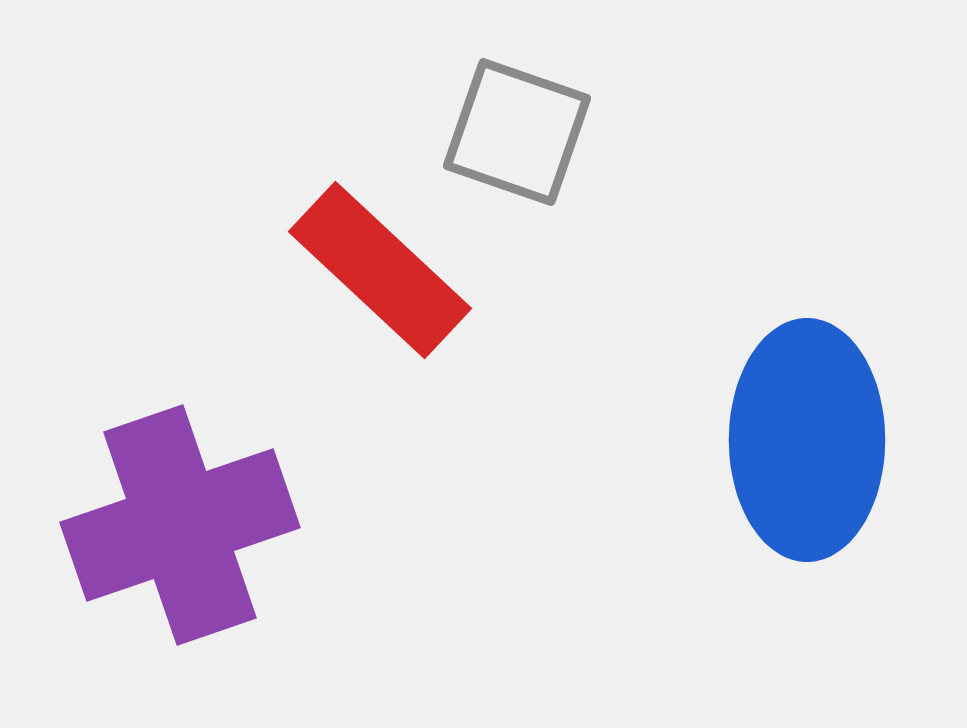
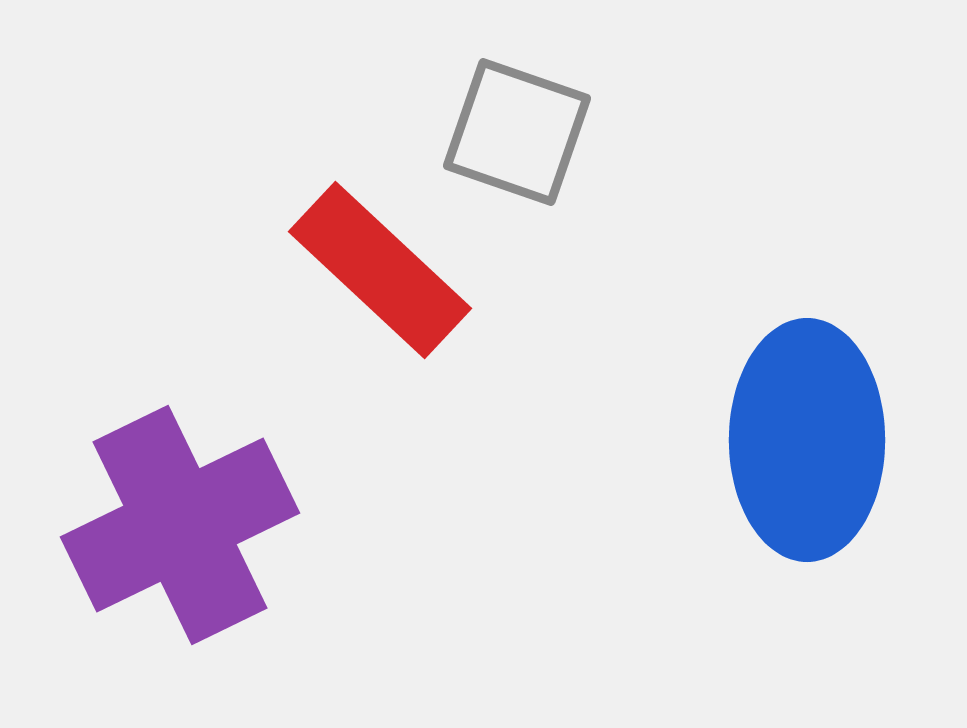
purple cross: rotated 7 degrees counterclockwise
